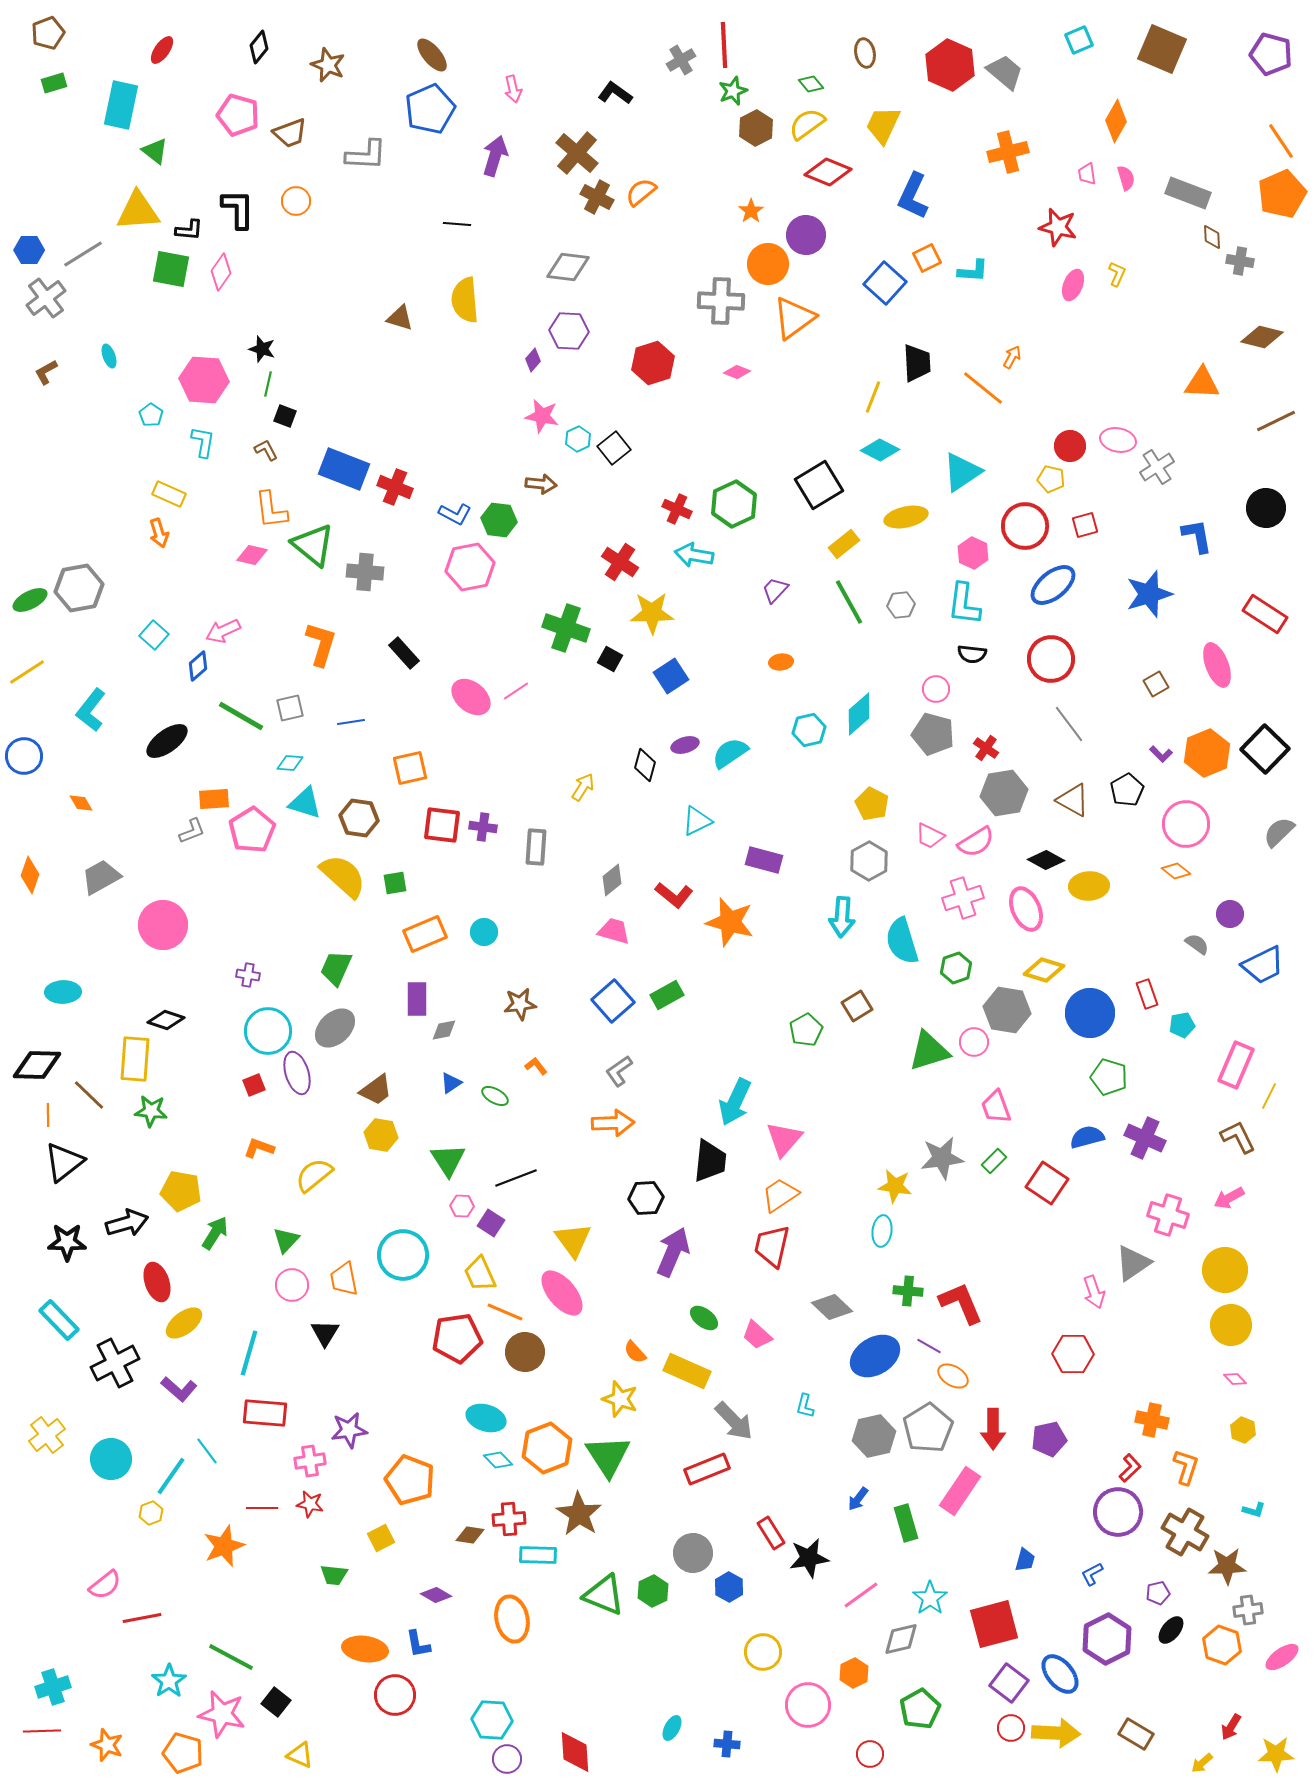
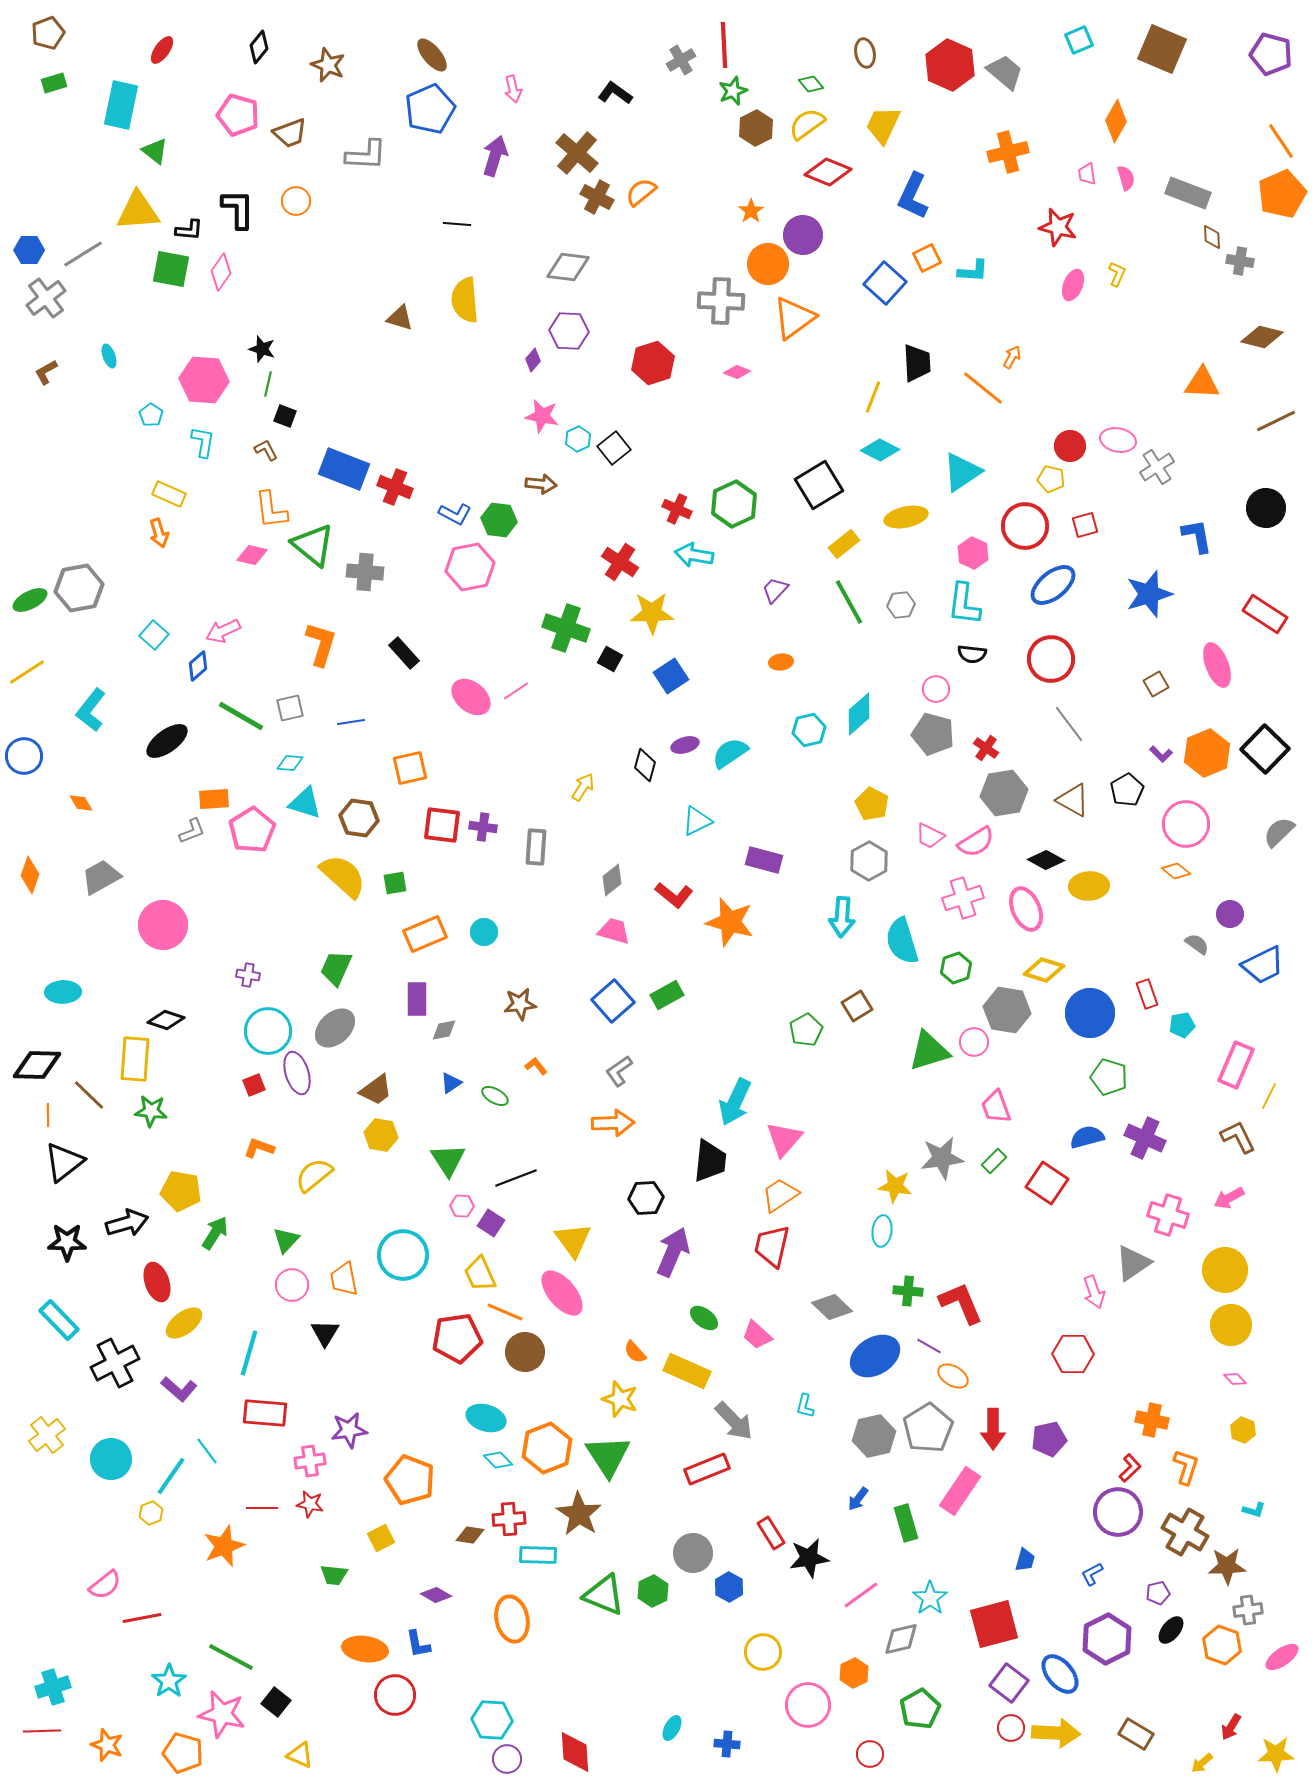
purple circle at (806, 235): moved 3 px left
